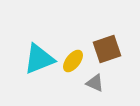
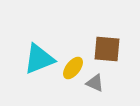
brown square: rotated 24 degrees clockwise
yellow ellipse: moved 7 px down
